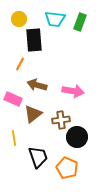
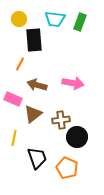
pink arrow: moved 8 px up
yellow line: rotated 21 degrees clockwise
black trapezoid: moved 1 px left, 1 px down
